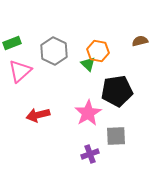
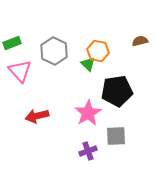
pink triangle: rotated 30 degrees counterclockwise
red arrow: moved 1 px left, 1 px down
purple cross: moved 2 px left, 3 px up
